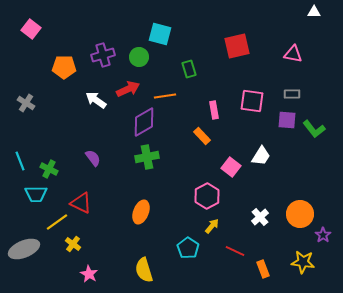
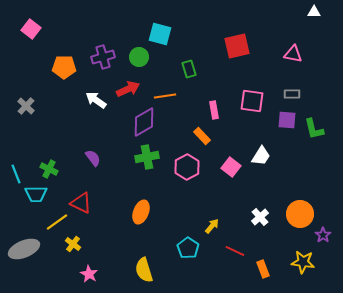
purple cross at (103, 55): moved 2 px down
gray cross at (26, 103): moved 3 px down; rotated 12 degrees clockwise
green L-shape at (314, 129): rotated 25 degrees clockwise
cyan line at (20, 161): moved 4 px left, 13 px down
pink hexagon at (207, 196): moved 20 px left, 29 px up
